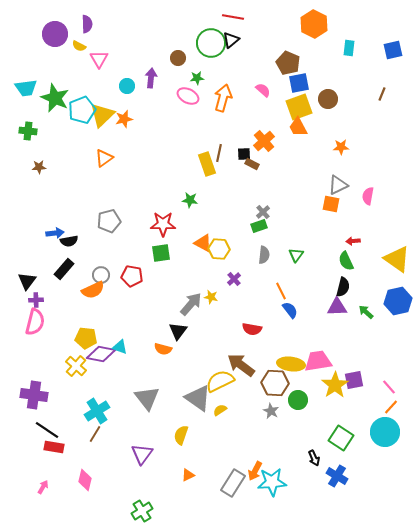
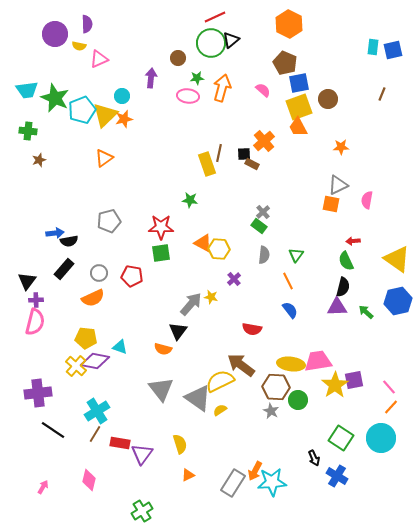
red line at (233, 17): moved 18 px left; rotated 35 degrees counterclockwise
orange hexagon at (314, 24): moved 25 px left
yellow semicircle at (79, 46): rotated 16 degrees counterclockwise
cyan rectangle at (349, 48): moved 24 px right, 1 px up
pink triangle at (99, 59): rotated 36 degrees clockwise
brown pentagon at (288, 63): moved 3 px left
cyan circle at (127, 86): moved 5 px left, 10 px down
cyan trapezoid at (26, 88): moved 1 px right, 2 px down
pink ellipse at (188, 96): rotated 20 degrees counterclockwise
orange arrow at (223, 98): moved 1 px left, 10 px up
yellow triangle at (102, 115): moved 3 px right
brown star at (39, 167): moved 7 px up; rotated 16 degrees counterclockwise
pink semicircle at (368, 196): moved 1 px left, 4 px down
red star at (163, 224): moved 2 px left, 3 px down
green rectangle at (259, 226): rotated 56 degrees clockwise
gray circle at (101, 275): moved 2 px left, 2 px up
orange semicircle at (93, 290): moved 8 px down
orange line at (281, 291): moved 7 px right, 10 px up
purple diamond at (101, 354): moved 6 px left, 7 px down
brown hexagon at (275, 383): moved 1 px right, 4 px down
purple cross at (34, 395): moved 4 px right, 2 px up; rotated 16 degrees counterclockwise
gray triangle at (147, 398): moved 14 px right, 9 px up
black line at (47, 430): moved 6 px right
cyan circle at (385, 432): moved 4 px left, 6 px down
yellow semicircle at (181, 435): moved 1 px left, 9 px down; rotated 144 degrees clockwise
red rectangle at (54, 447): moved 66 px right, 4 px up
pink diamond at (85, 480): moved 4 px right
